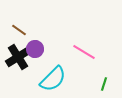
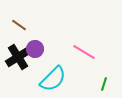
brown line: moved 5 px up
